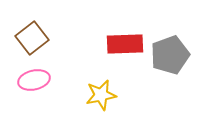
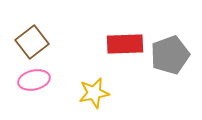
brown square: moved 4 px down
yellow star: moved 7 px left, 2 px up
